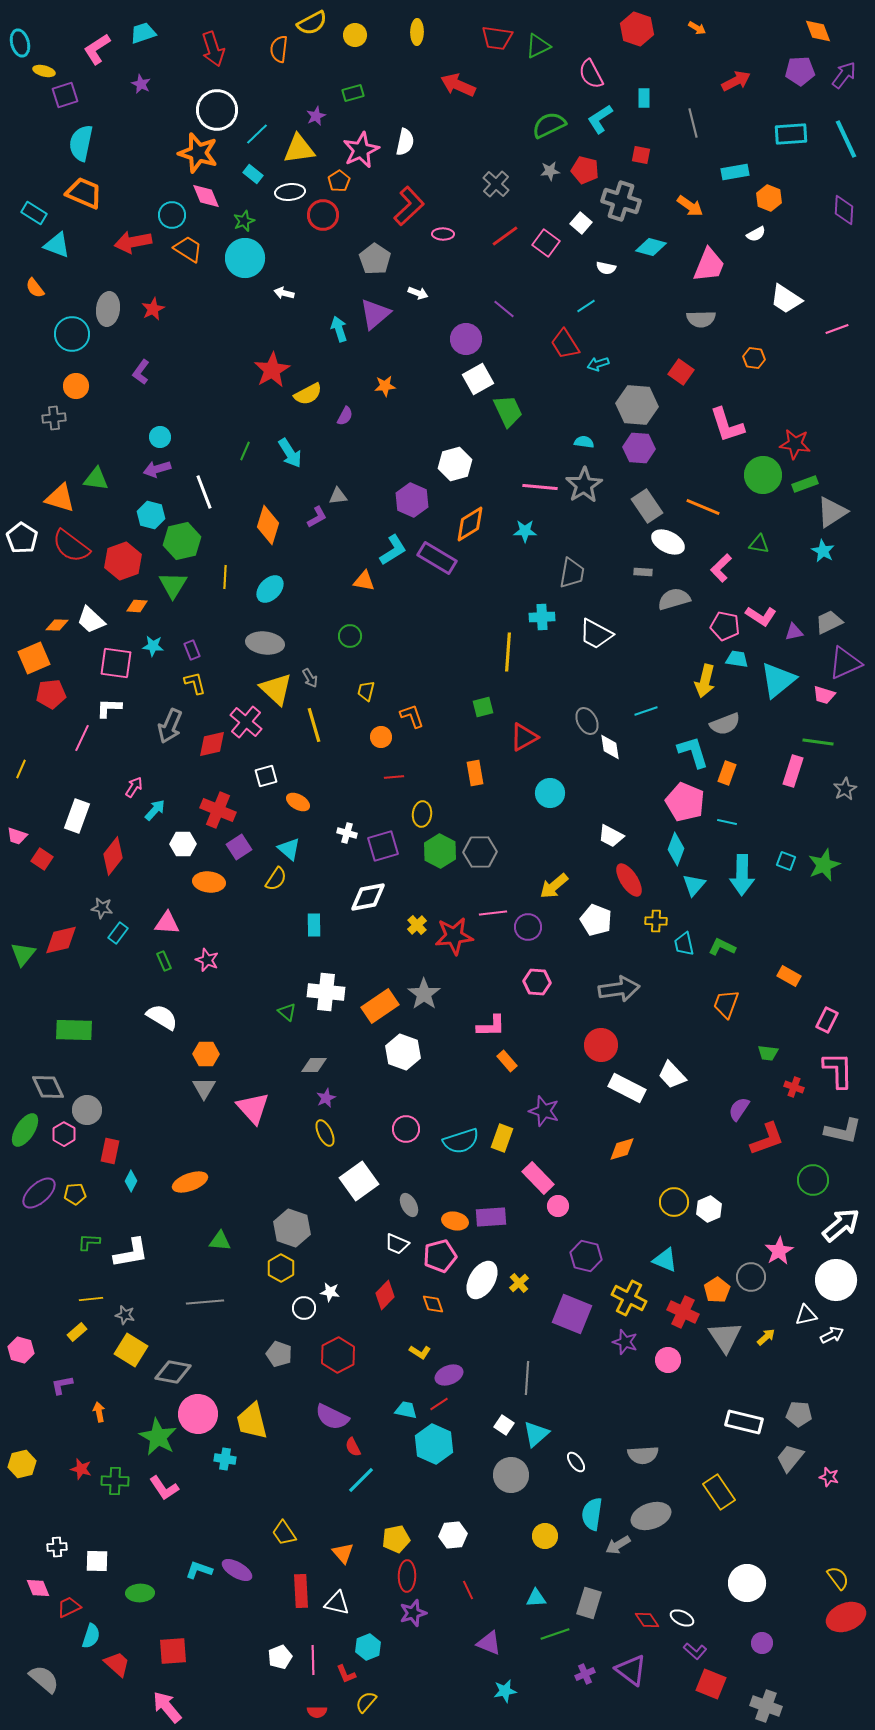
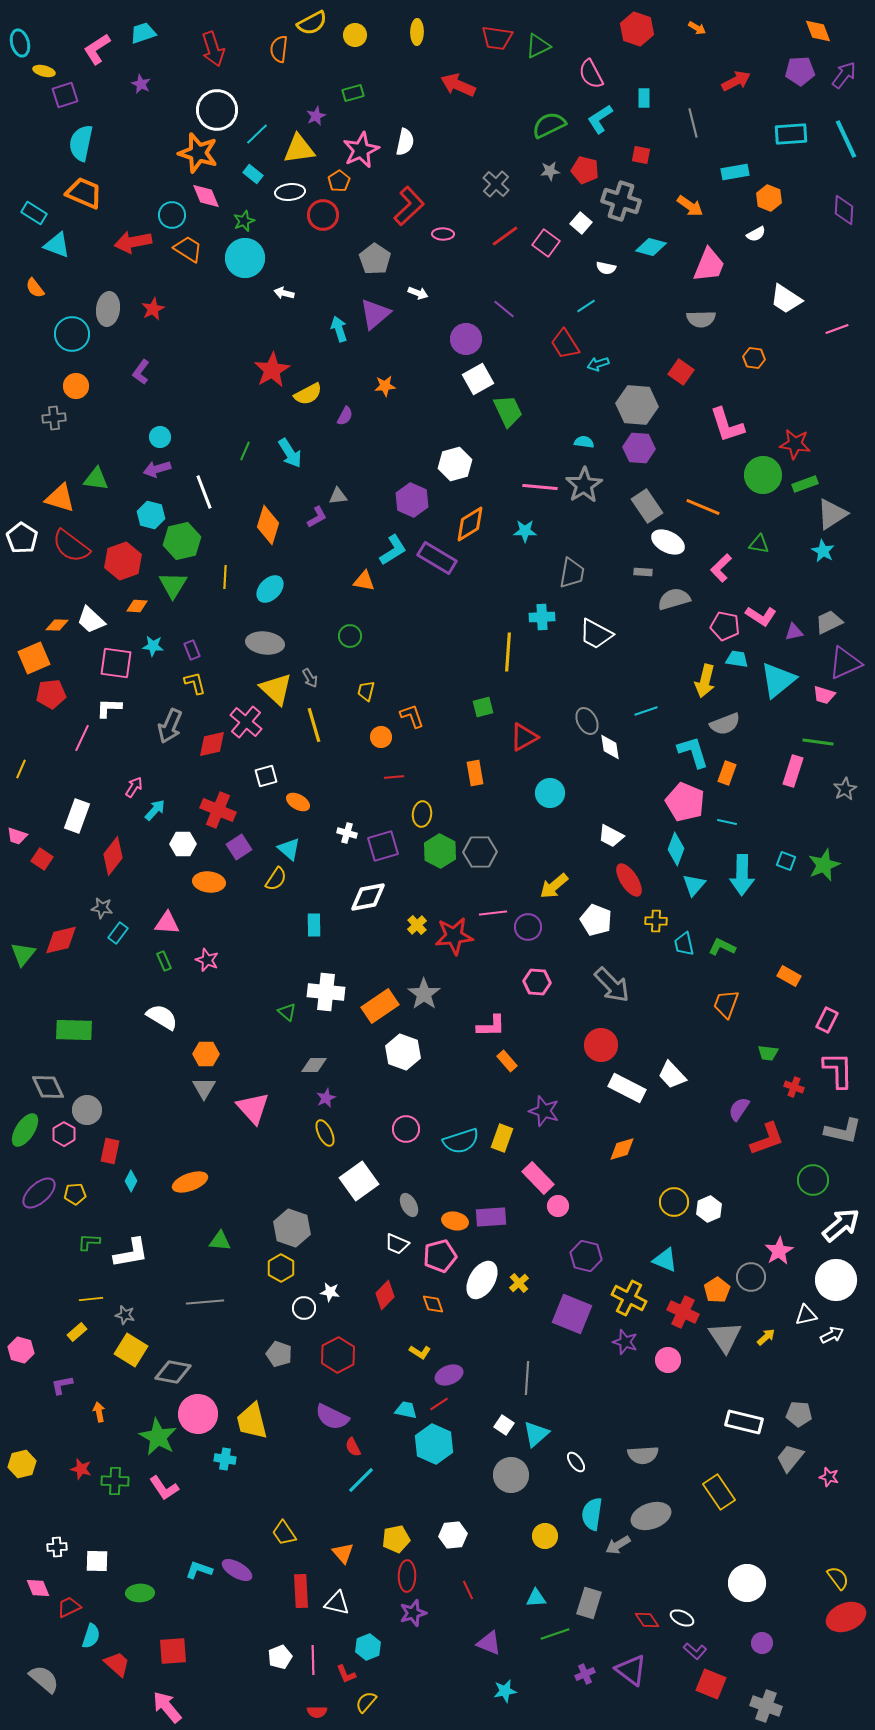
gray triangle at (832, 512): moved 2 px down
gray arrow at (619, 989): moved 7 px left, 4 px up; rotated 54 degrees clockwise
